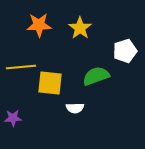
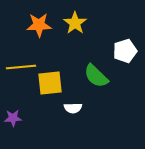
yellow star: moved 5 px left, 5 px up
green semicircle: rotated 116 degrees counterclockwise
yellow square: rotated 12 degrees counterclockwise
white semicircle: moved 2 px left
